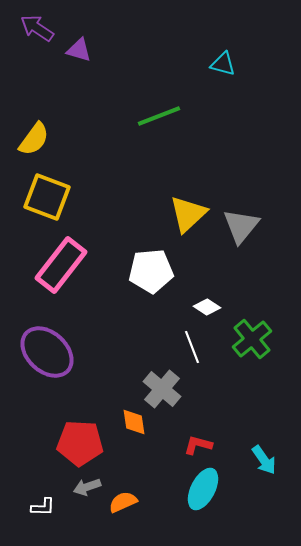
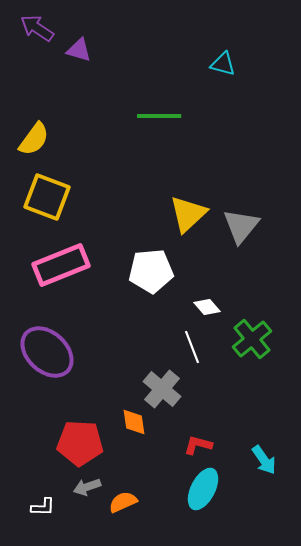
green line: rotated 21 degrees clockwise
pink rectangle: rotated 30 degrees clockwise
white diamond: rotated 16 degrees clockwise
